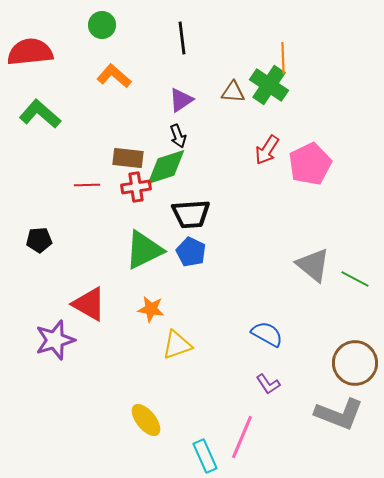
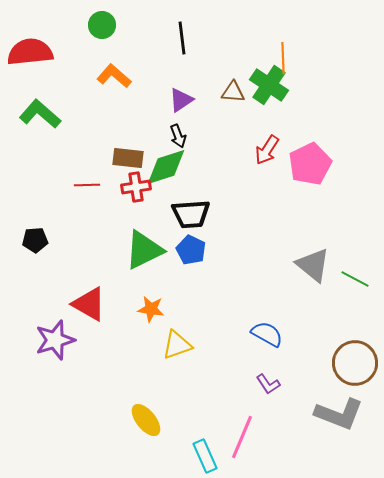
black pentagon: moved 4 px left
blue pentagon: moved 2 px up
